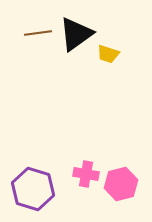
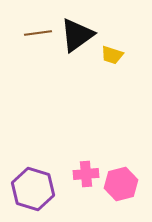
black triangle: moved 1 px right, 1 px down
yellow trapezoid: moved 4 px right, 1 px down
pink cross: rotated 15 degrees counterclockwise
